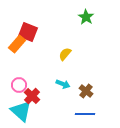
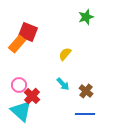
green star: rotated 21 degrees clockwise
cyan arrow: rotated 24 degrees clockwise
